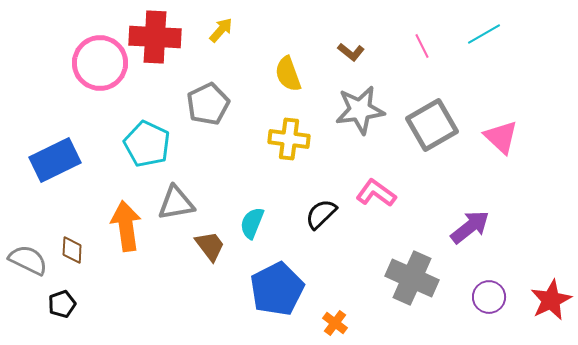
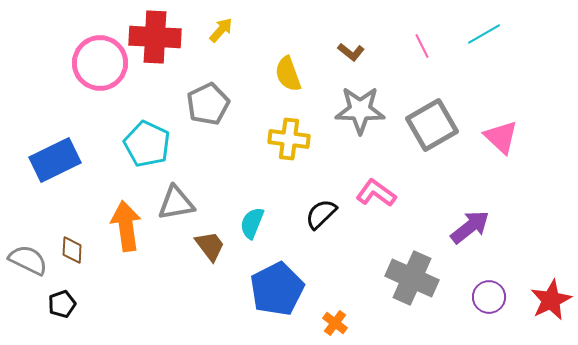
gray star: rotated 9 degrees clockwise
